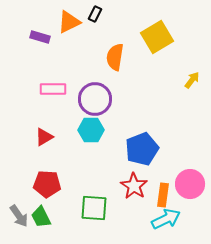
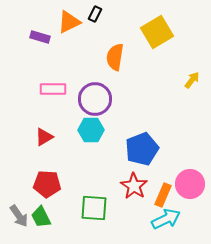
yellow square: moved 5 px up
orange rectangle: rotated 15 degrees clockwise
